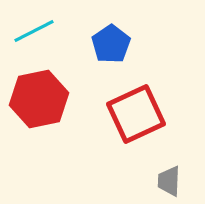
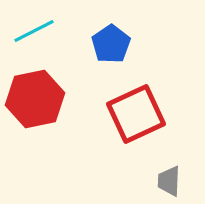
red hexagon: moved 4 px left
